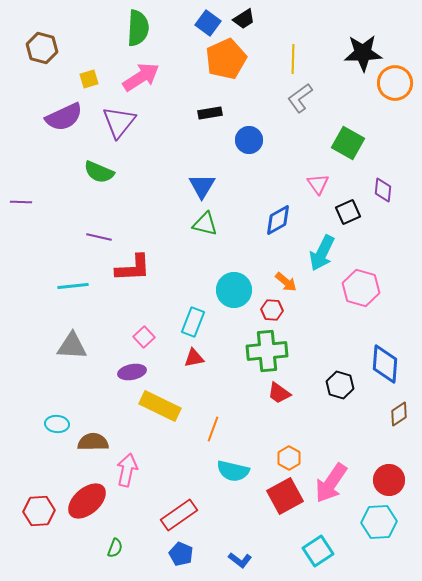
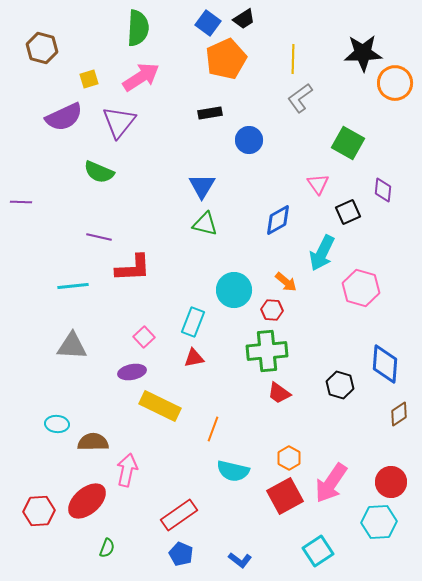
red circle at (389, 480): moved 2 px right, 2 px down
green semicircle at (115, 548): moved 8 px left
